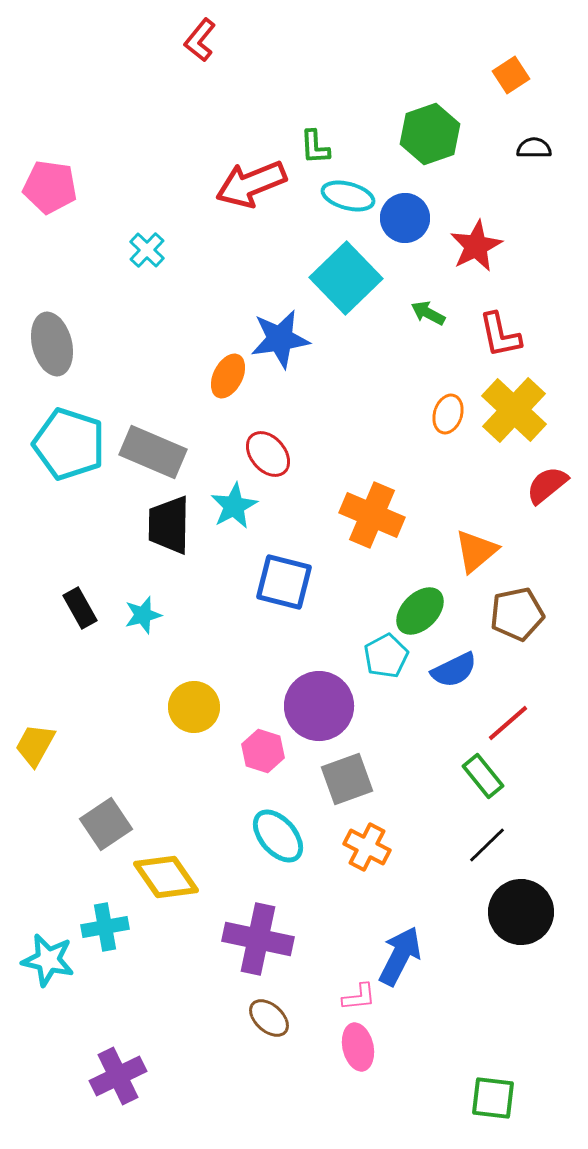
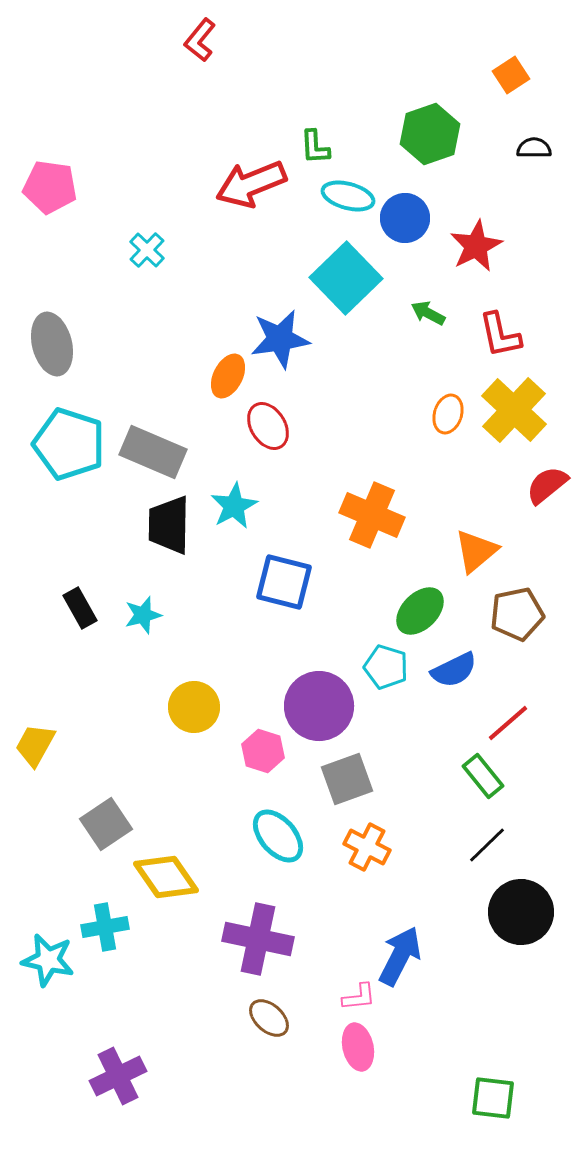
red ellipse at (268, 454): moved 28 px up; rotated 9 degrees clockwise
cyan pentagon at (386, 656): moved 11 px down; rotated 27 degrees counterclockwise
